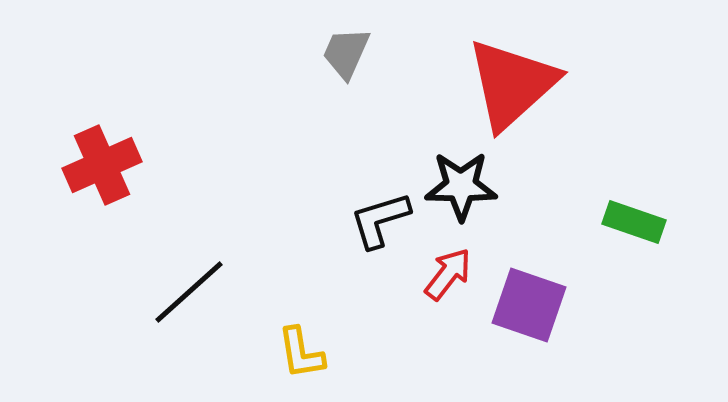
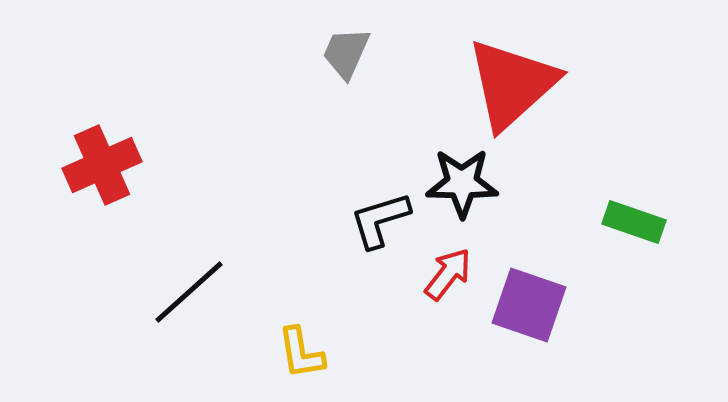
black star: moved 1 px right, 3 px up
